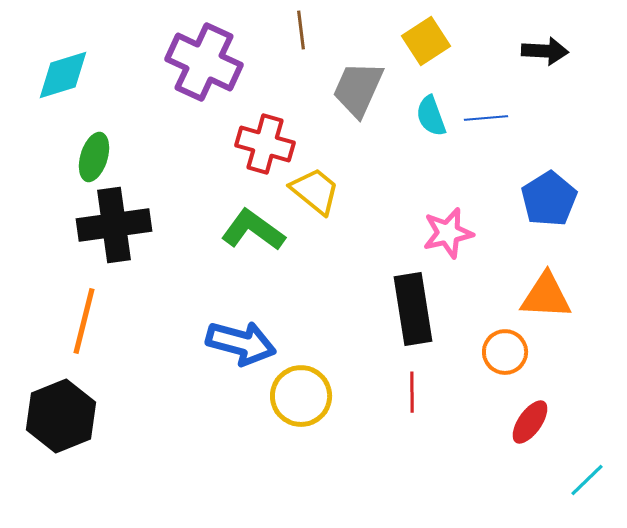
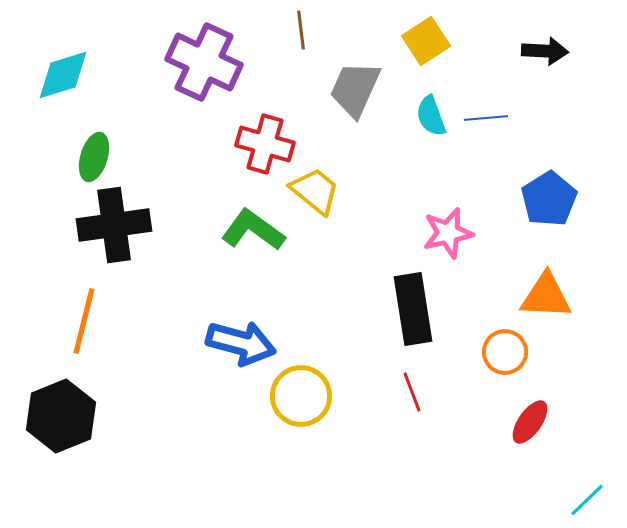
gray trapezoid: moved 3 px left
red line: rotated 21 degrees counterclockwise
cyan line: moved 20 px down
